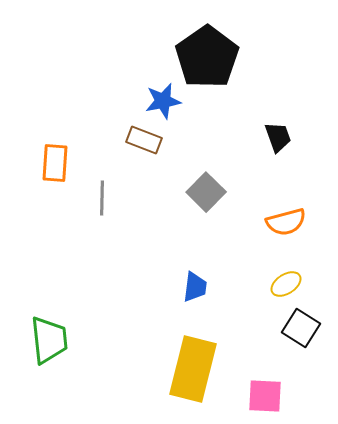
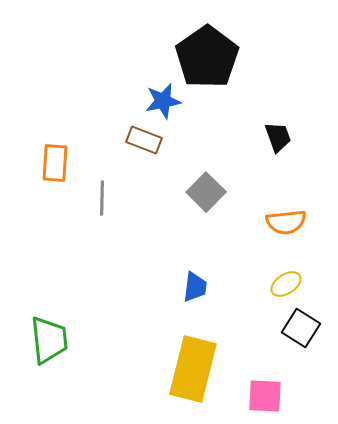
orange semicircle: rotated 9 degrees clockwise
